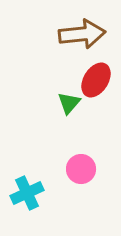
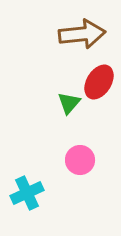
red ellipse: moved 3 px right, 2 px down
pink circle: moved 1 px left, 9 px up
